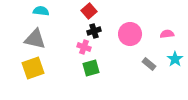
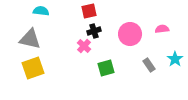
red square: rotated 28 degrees clockwise
pink semicircle: moved 5 px left, 5 px up
gray triangle: moved 5 px left
pink cross: moved 1 px up; rotated 24 degrees clockwise
gray rectangle: moved 1 px down; rotated 16 degrees clockwise
green square: moved 15 px right
